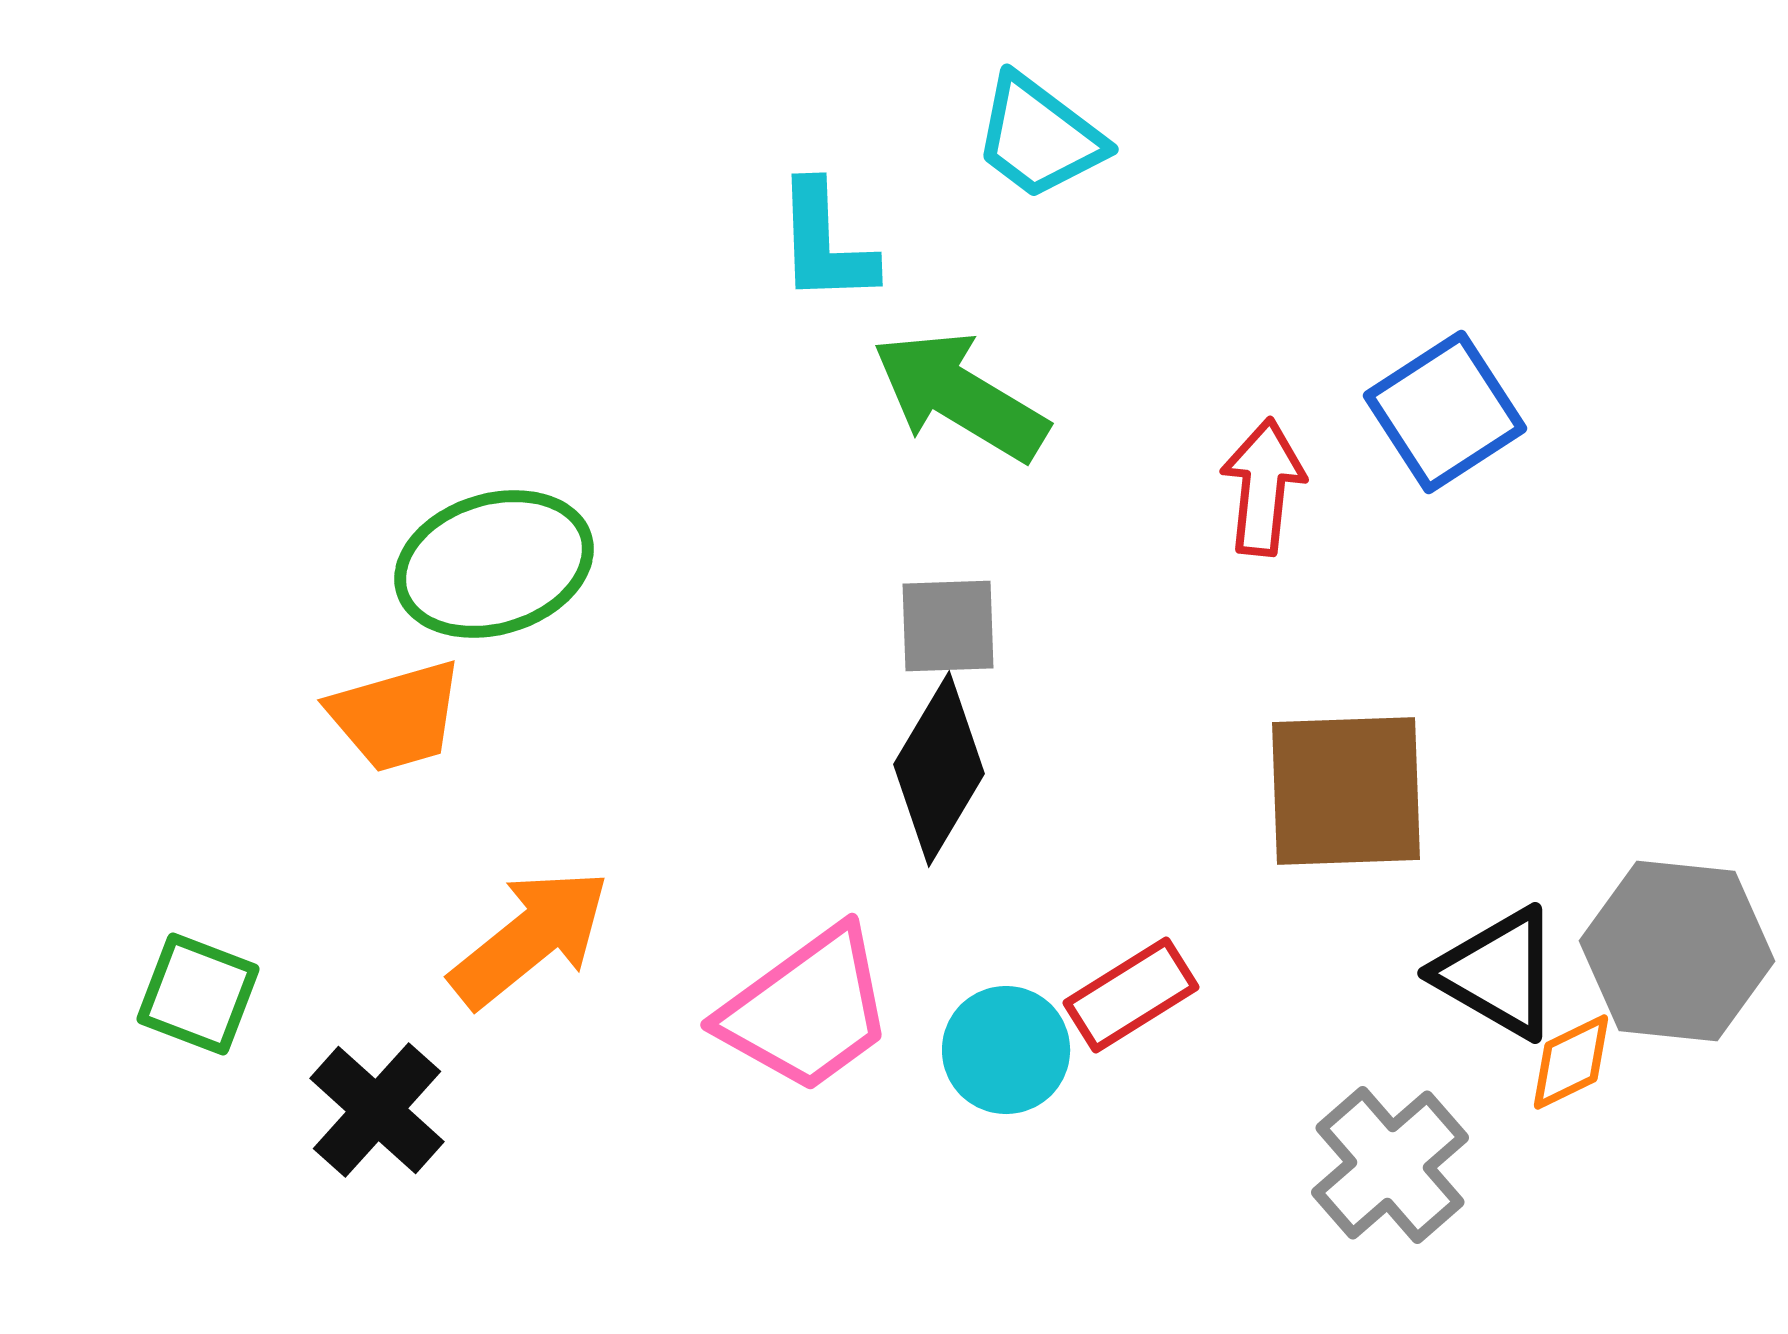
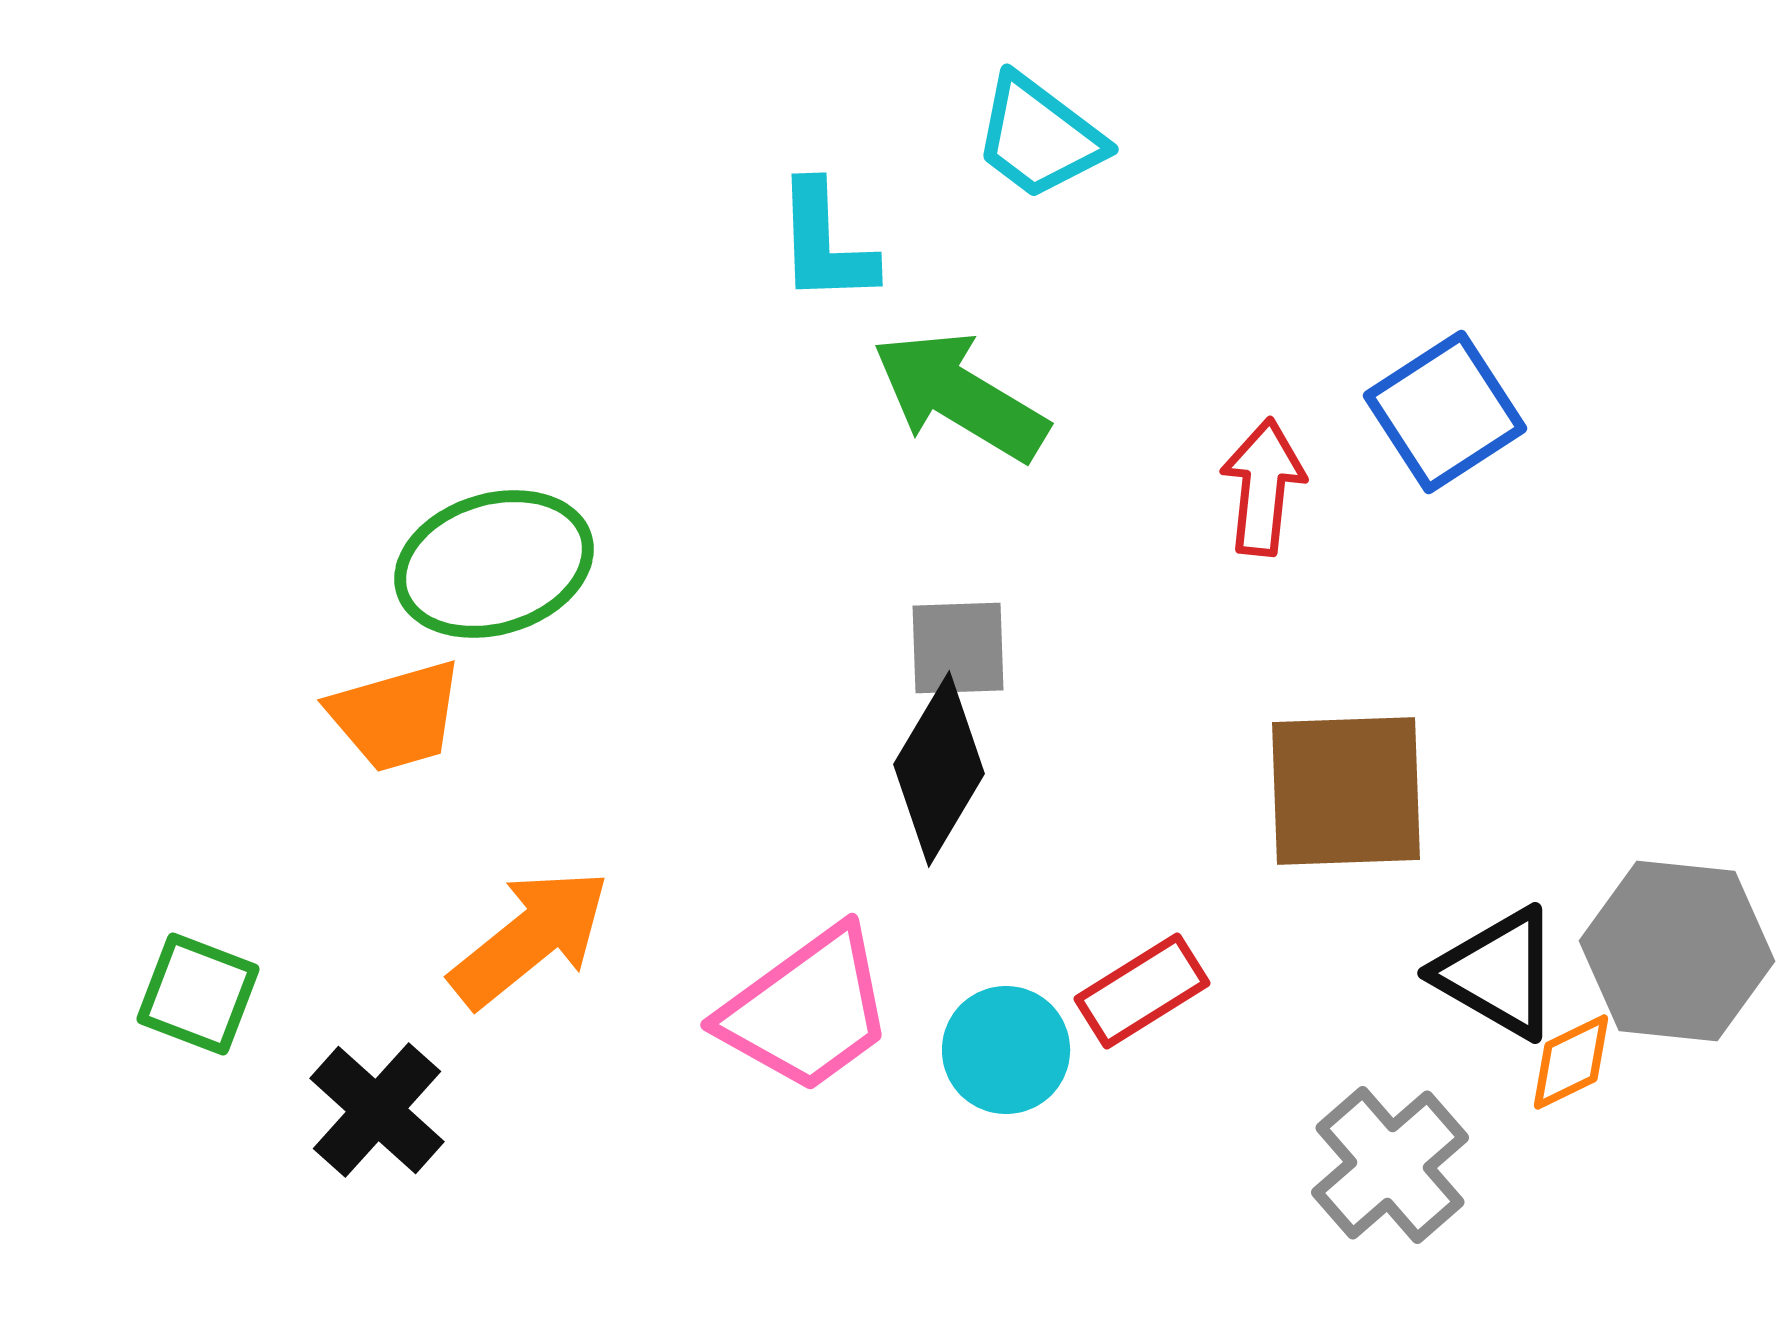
gray square: moved 10 px right, 22 px down
red rectangle: moved 11 px right, 4 px up
